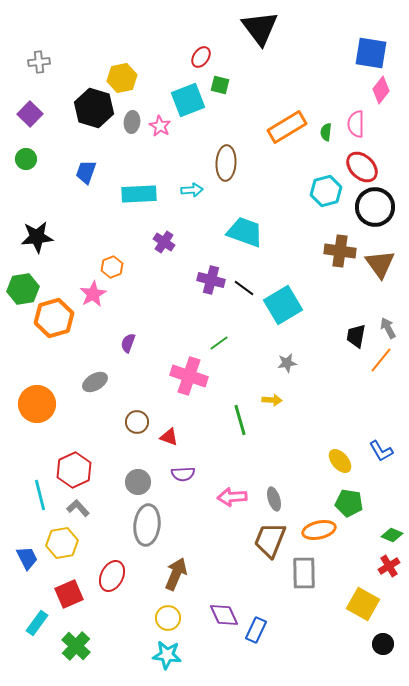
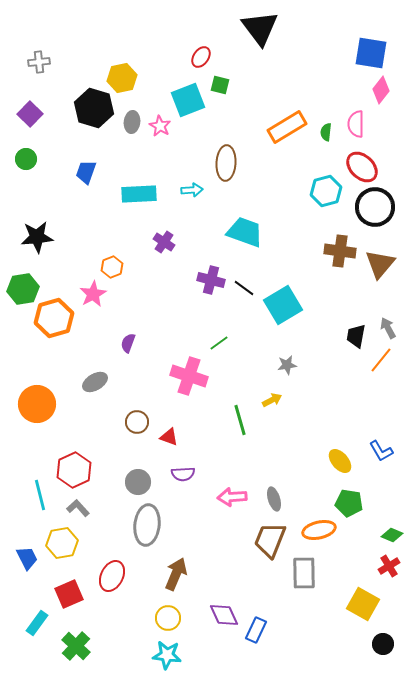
brown triangle at (380, 264): rotated 16 degrees clockwise
gray star at (287, 363): moved 2 px down
yellow arrow at (272, 400): rotated 30 degrees counterclockwise
